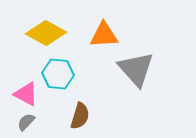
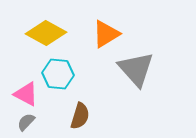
orange triangle: moved 2 px right, 1 px up; rotated 28 degrees counterclockwise
